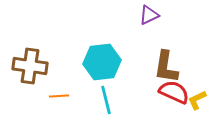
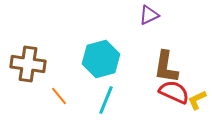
cyan hexagon: moved 1 px left, 3 px up; rotated 9 degrees counterclockwise
brown cross: moved 2 px left, 2 px up
orange line: rotated 54 degrees clockwise
cyan line: rotated 36 degrees clockwise
